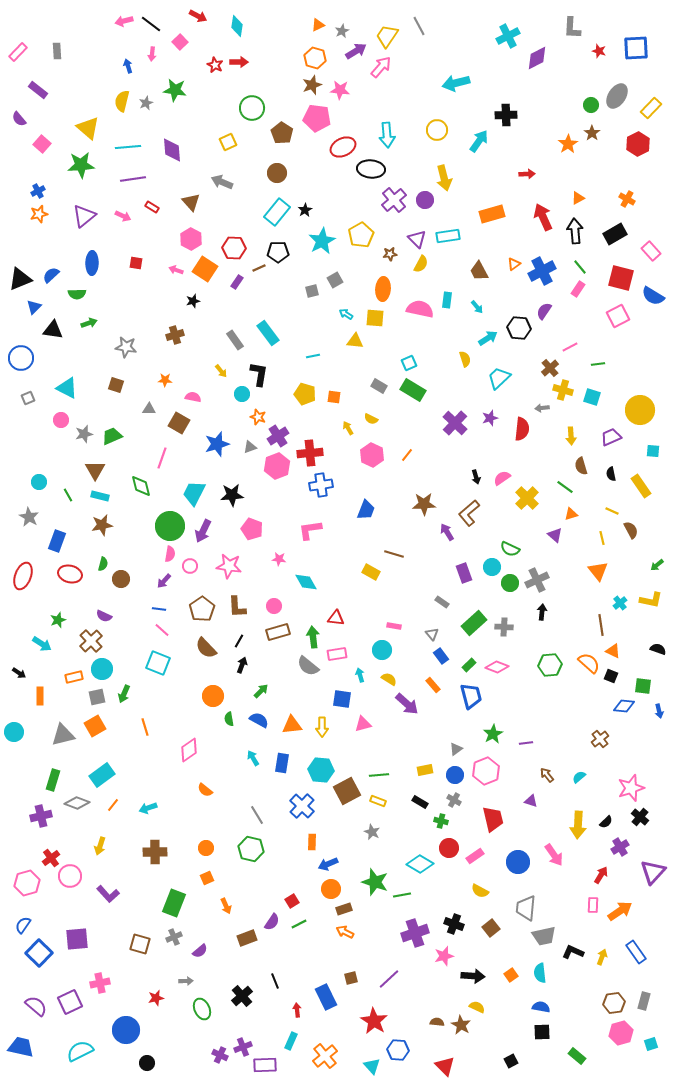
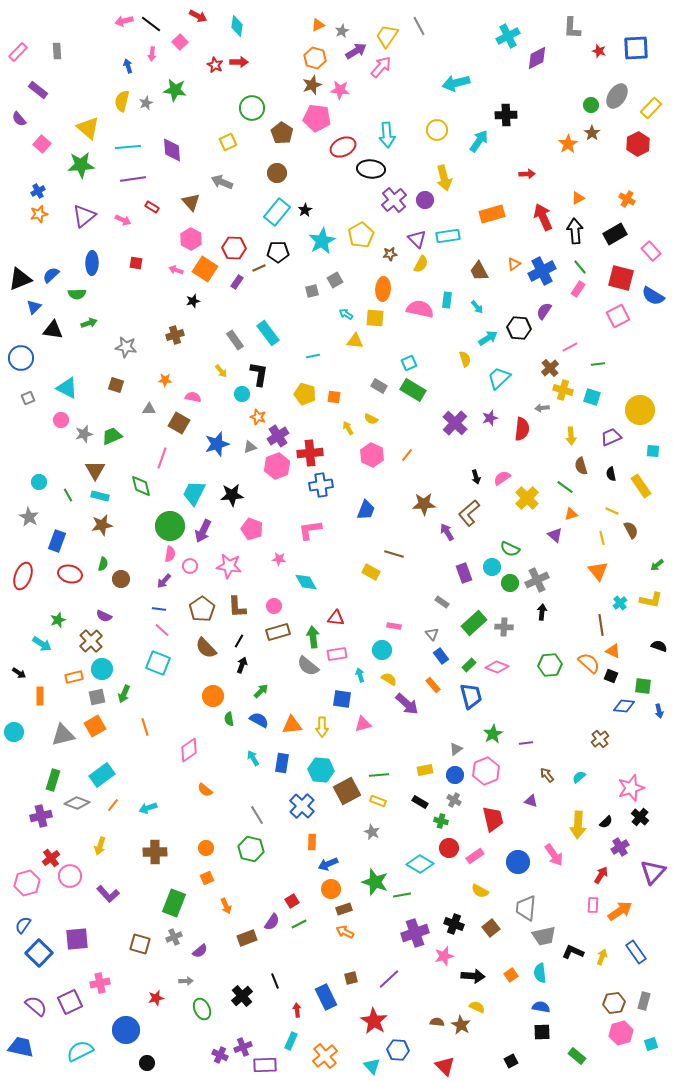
pink arrow at (123, 216): moved 4 px down
black semicircle at (658, 649): moved 1 px right, 3 px up
